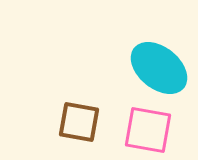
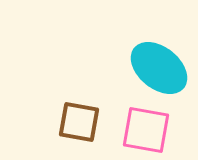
pink square: moved 2 px left
